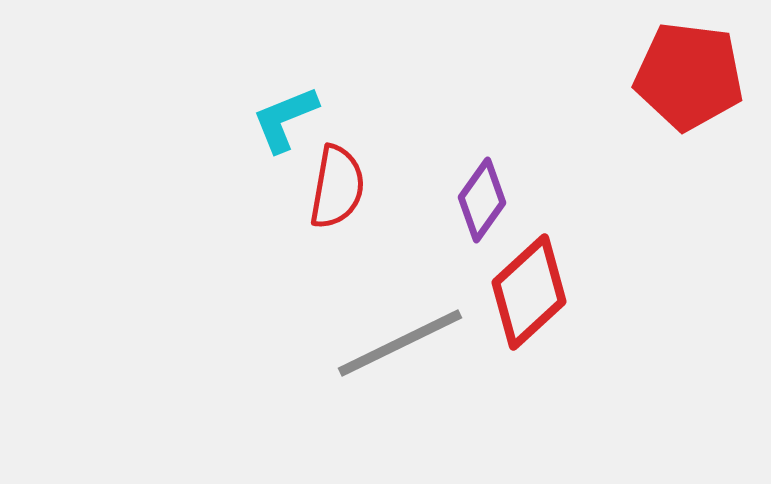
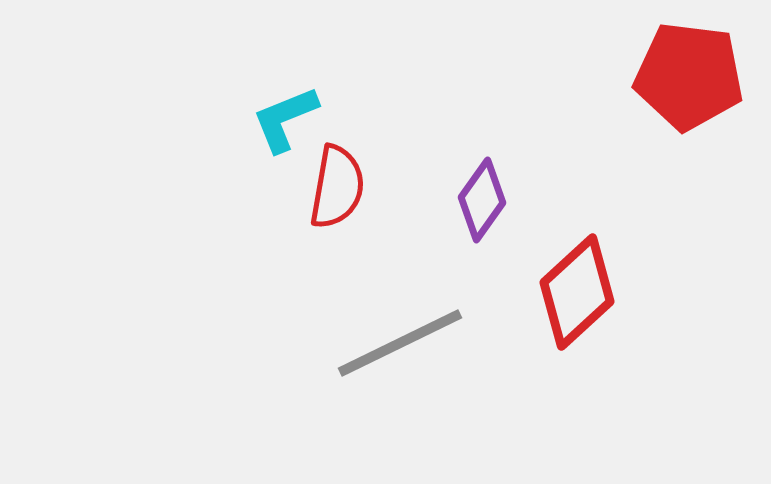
red diamond: moved 48 px right
